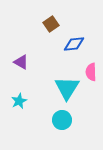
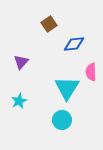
brown square: moved 2 px left
purple triangle: rotated 42 degrees clockwise
